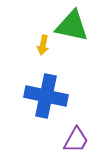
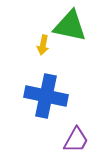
green triangle: moved 2 px left
